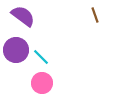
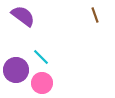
purple circle: moved 20 px down
